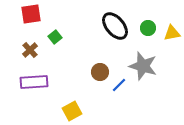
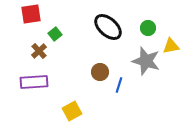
black ellipse: moved 7 px left, 1 px down; rotated 8 degrees counterclockwise
yellow triangle: moved 1 px left, 13 px down
green square: moved 3 px up
brown cross: moved 9 px right, 1 px down
gray star: moved 3 px right, 5 px up
blue line: rotated 28 degrees counterclockwise
